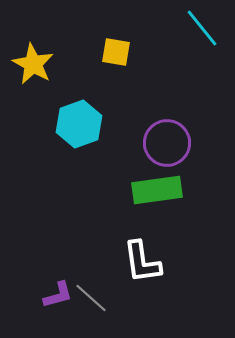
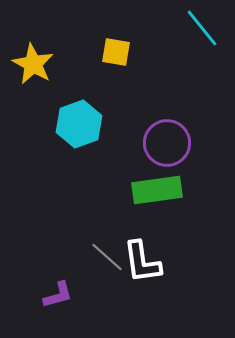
gray line: moved 16 px right, 41 px up
